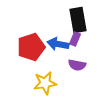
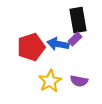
purple rectangle: rotated 24 degrees clockwise
purple semicircle: moved 2 px right, 16 px down
yellow star: moved 5 px right, 2 px up; rotated 20 degrees counterclockwise
